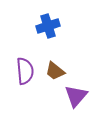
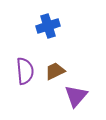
brown trapezoid: rotated 115 degrees clockwise
